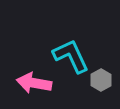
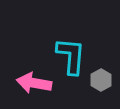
cyan L-shape: rotated 30 degrees clockwise
